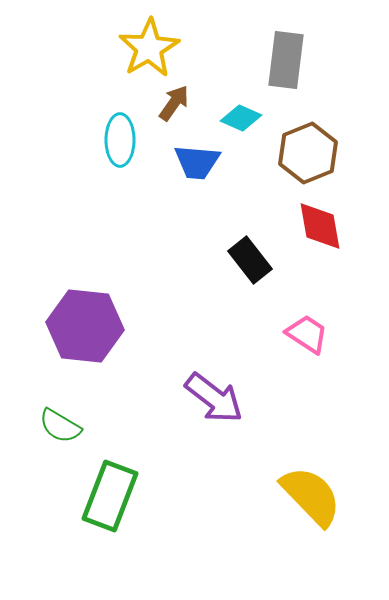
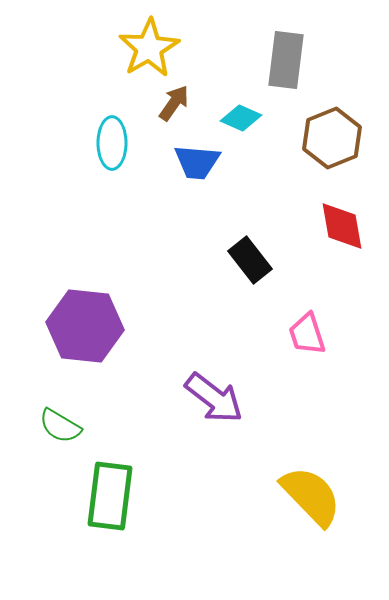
cyan ellipse: moved 8 px left, 3 px down
brown hexagon: moved 24 px right, 15 px up
red diamond: moved 22 px right
pink trapezoid: rotated 141 degrees counterclockwise
green rectangle: rotated 14 degrees counterclockwise
